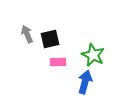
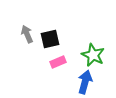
pink rectangle: rotated 21 degrees counterclockwise
